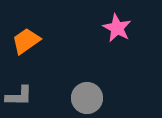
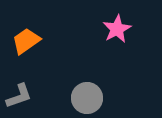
pink star: moved 1 px down; rotated 16 degrees clockwise
gray L-shape: rotated 20 degrees counterclockwise
